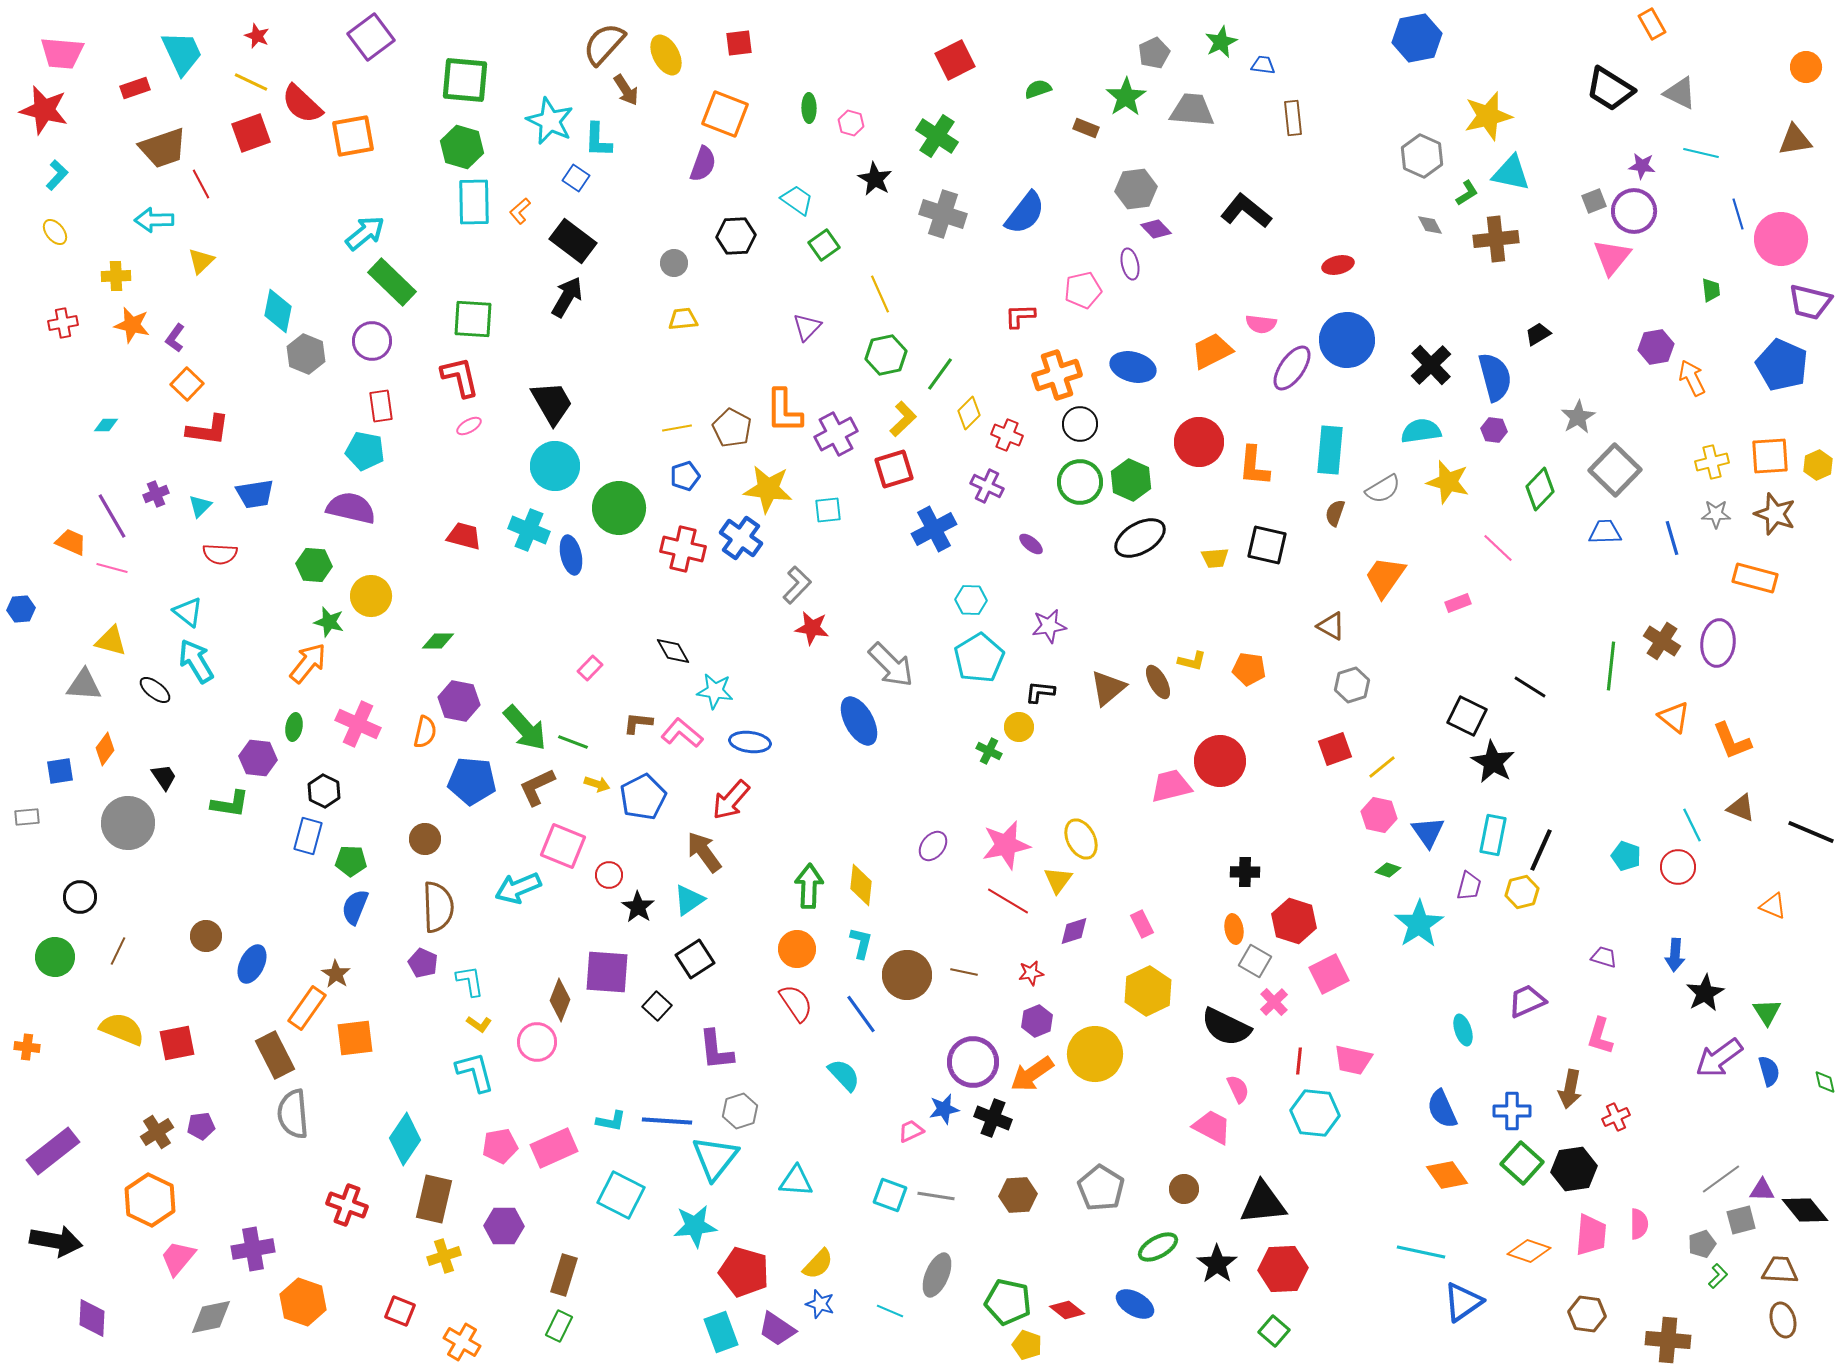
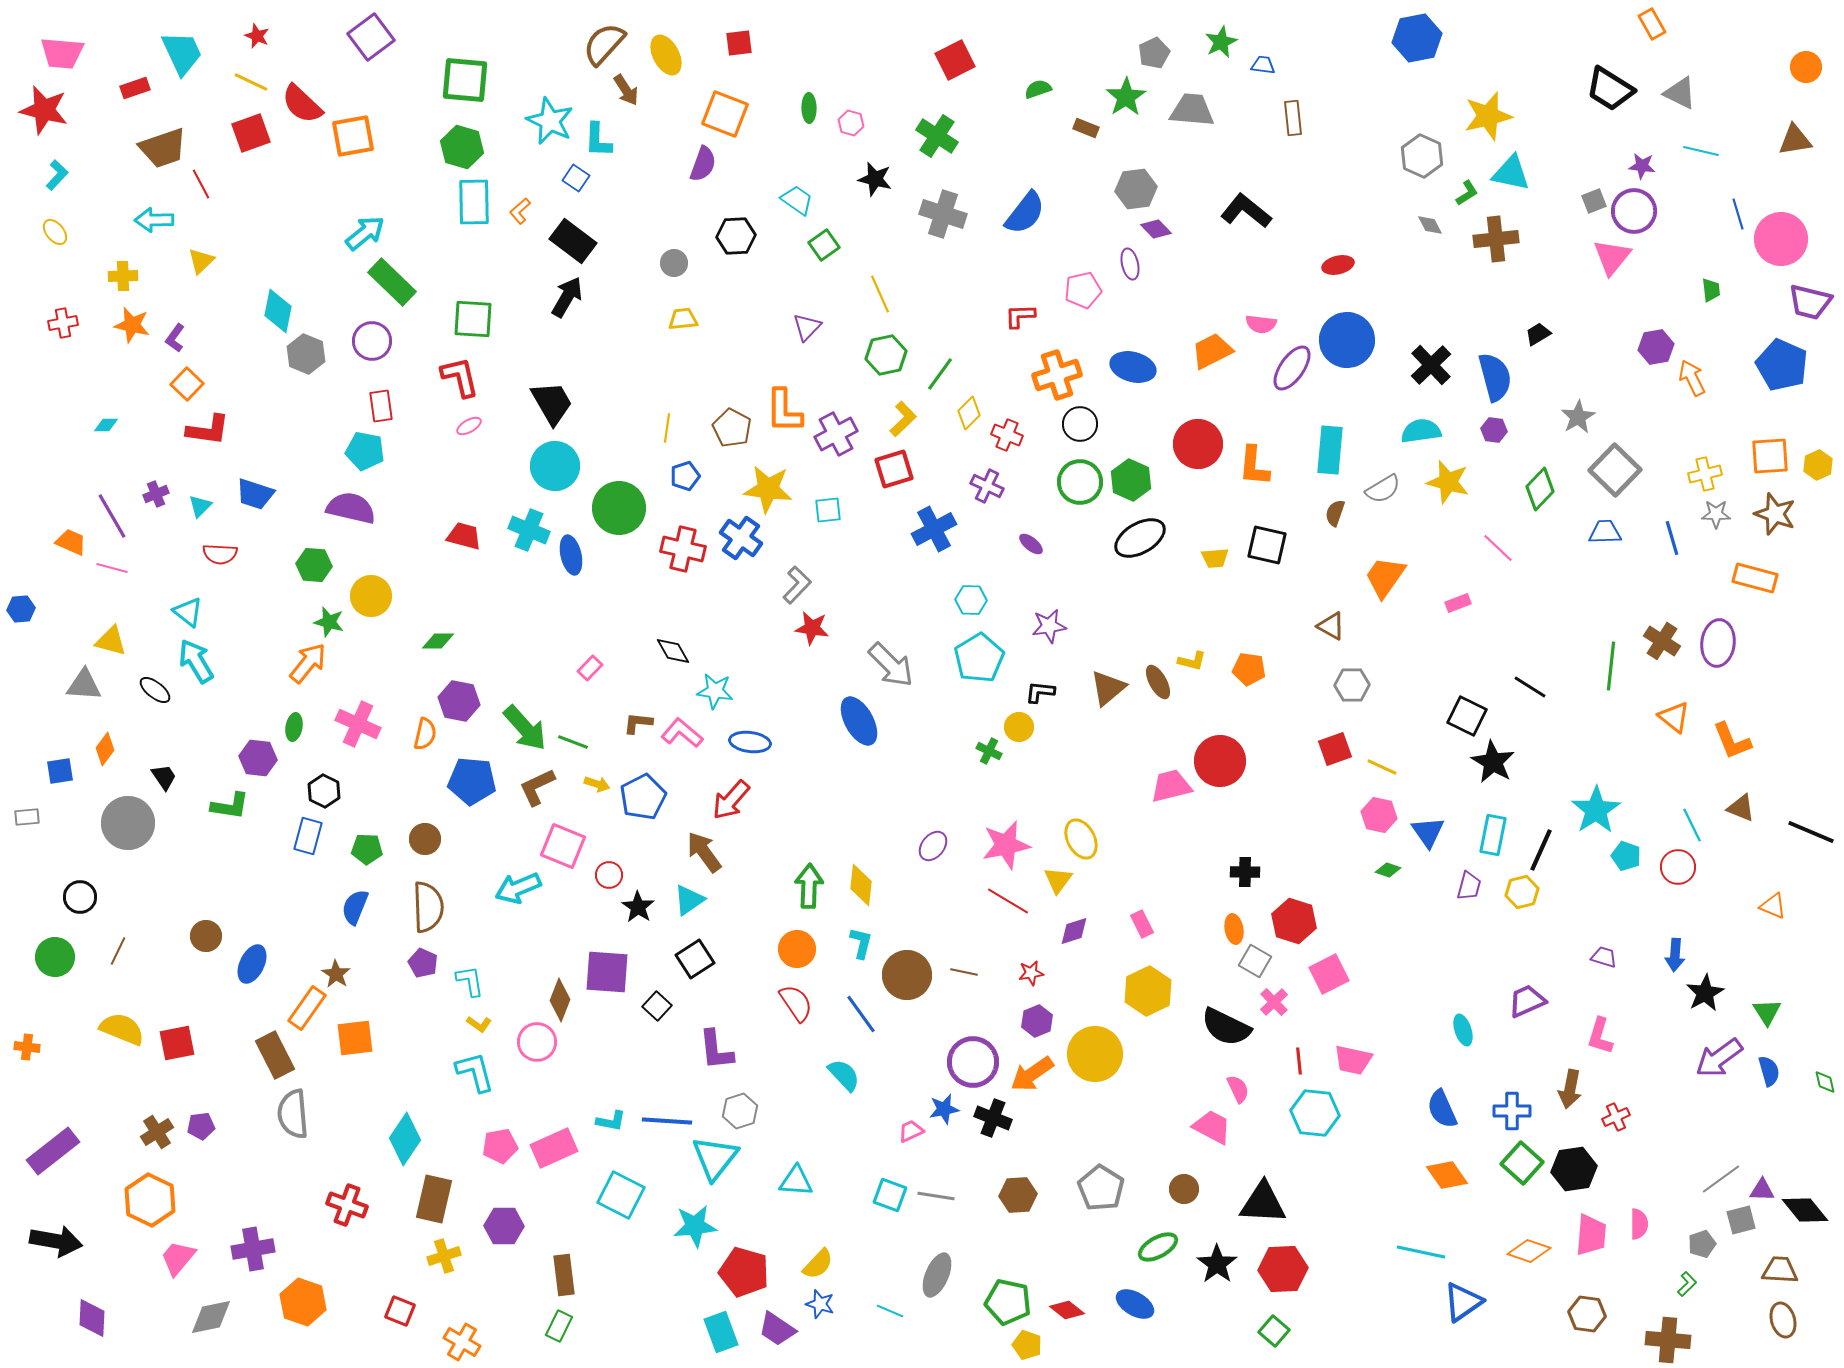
cyan line at (1701, 153): moved 2 px up
black star at (875, 179): rotated 16 degrees counterclockwise
yellow cross at (116, 276): moved 7 px right
yellow line at (677, 428): moved 10 px left; rotated 72 degrees counterclockwise
red circle at (1199, 442): moved 1 px left, 2 px down
yellow cross at (1712, 462): moved 7 px left, 12 px down
blue trapezoid at (255, 494): rotated 27 degrees clockwise
gray hexagon at (1352, 685): rotated 16 degrees clockwise
orange semicircle at (425, 732): moved 2 px down
yellow line at (1382, 767): rotated 64 degrees clockwise
green L-shape at (230, 804): moved 2 px down
green pentagon at (351, 861): moved 16 px right, 12 px up
brown semicircle at (438, 907): moved 10 px left
cyan star at (1419, 924): moved 177 px right, 114 px up
red line at (1299, 1061): rotated 12 degrees counterclockwise
black triangle at (1263, 1203): rotated 9 degrees clockwise
brown rectangle at (564, 1275): rotated 24 degrees counterclockwise
green L-shape at (1718, 1276): moved 31 px left, 8 px down
